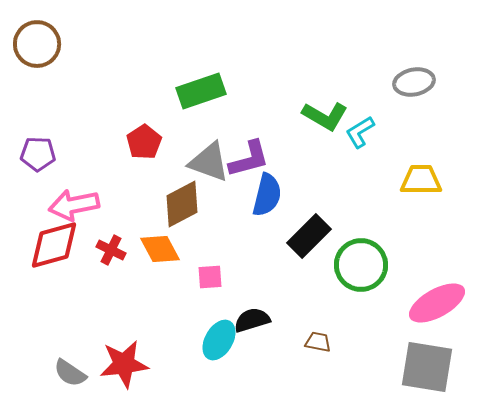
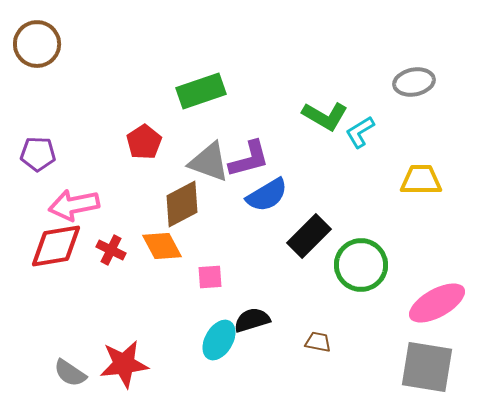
blue semicircle: rotated 45 degrees clockwise
red diamond: moved 2 px right, 1 px down; rotated 6 degrees clockwise
orange diamond: moved 2 px right, 3 px up
